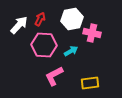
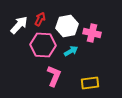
white hexagon: moved 5 px left, 7 px down
pink hexagon: moved 1 px left
pink L-shape: rotated 140 degrees clockwise
